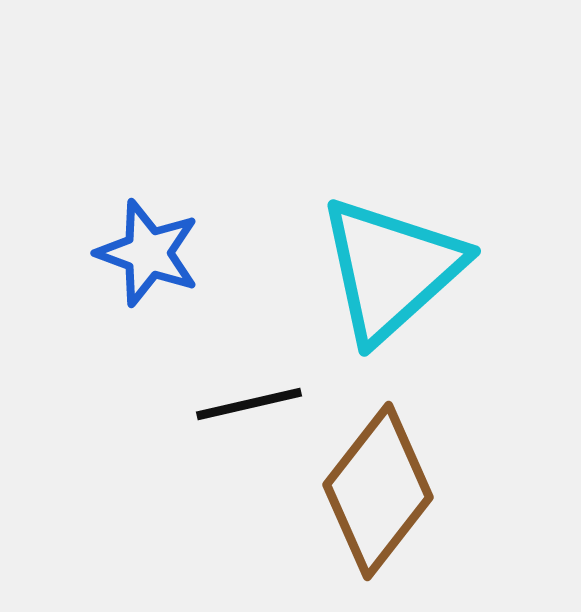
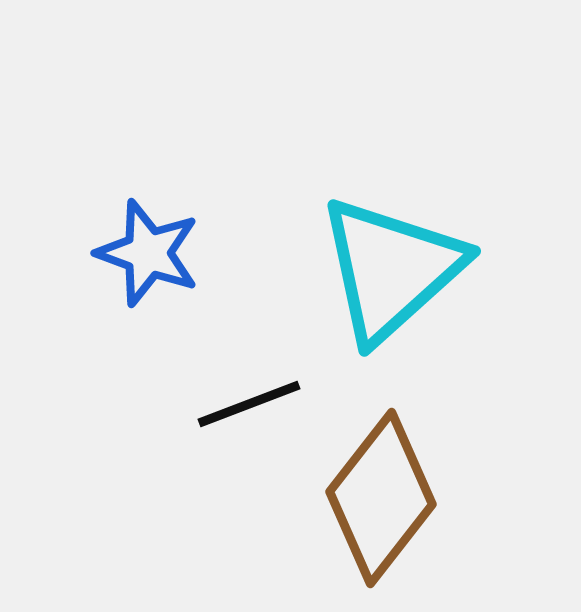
black line: rotated 8 degrees counterclockwise
brown diamond: moved 3 px right, 7 px down
